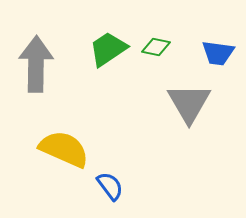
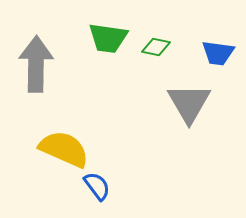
green trapezoid: moved 11 px up; rotated 138 degrees counterclockwise
blue semicircle: moved 13 px left
